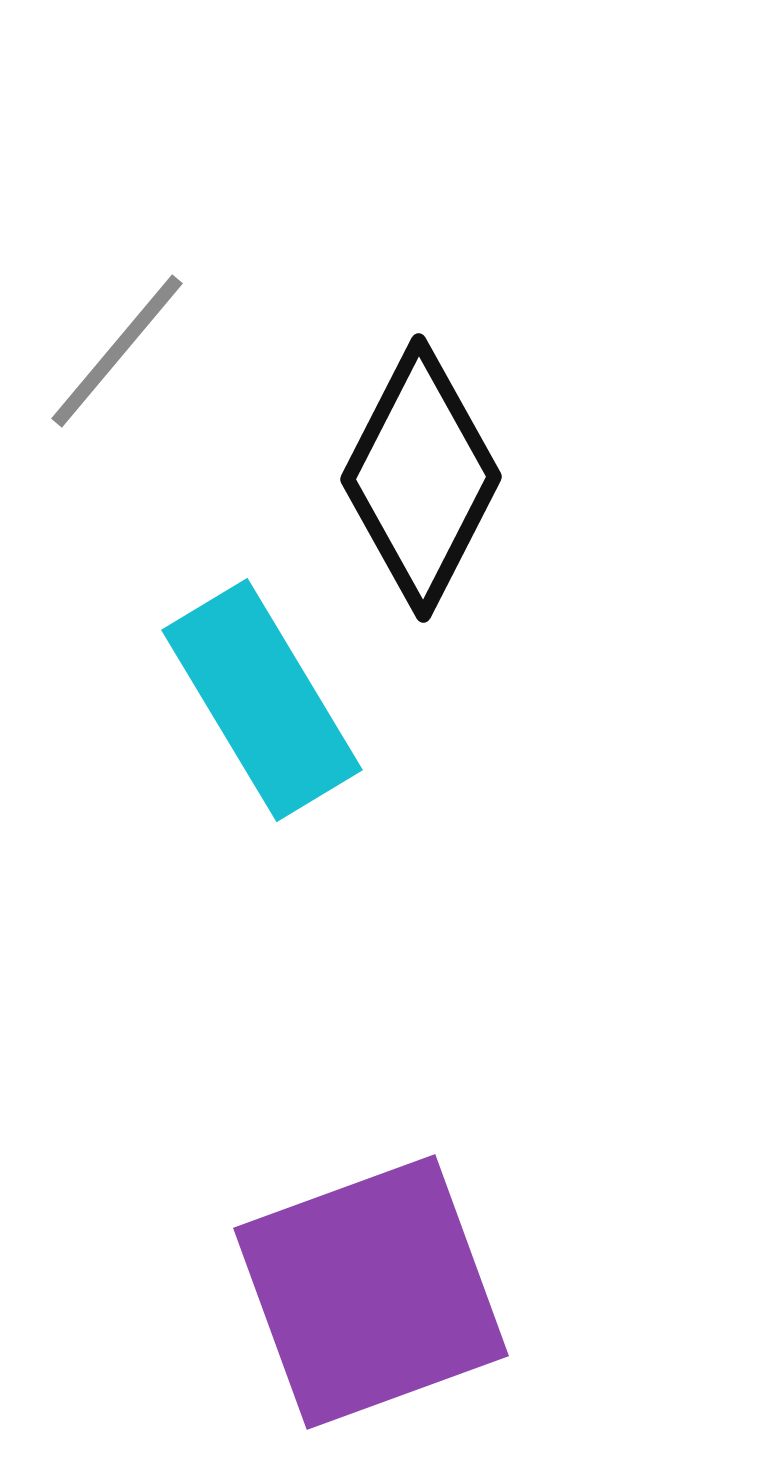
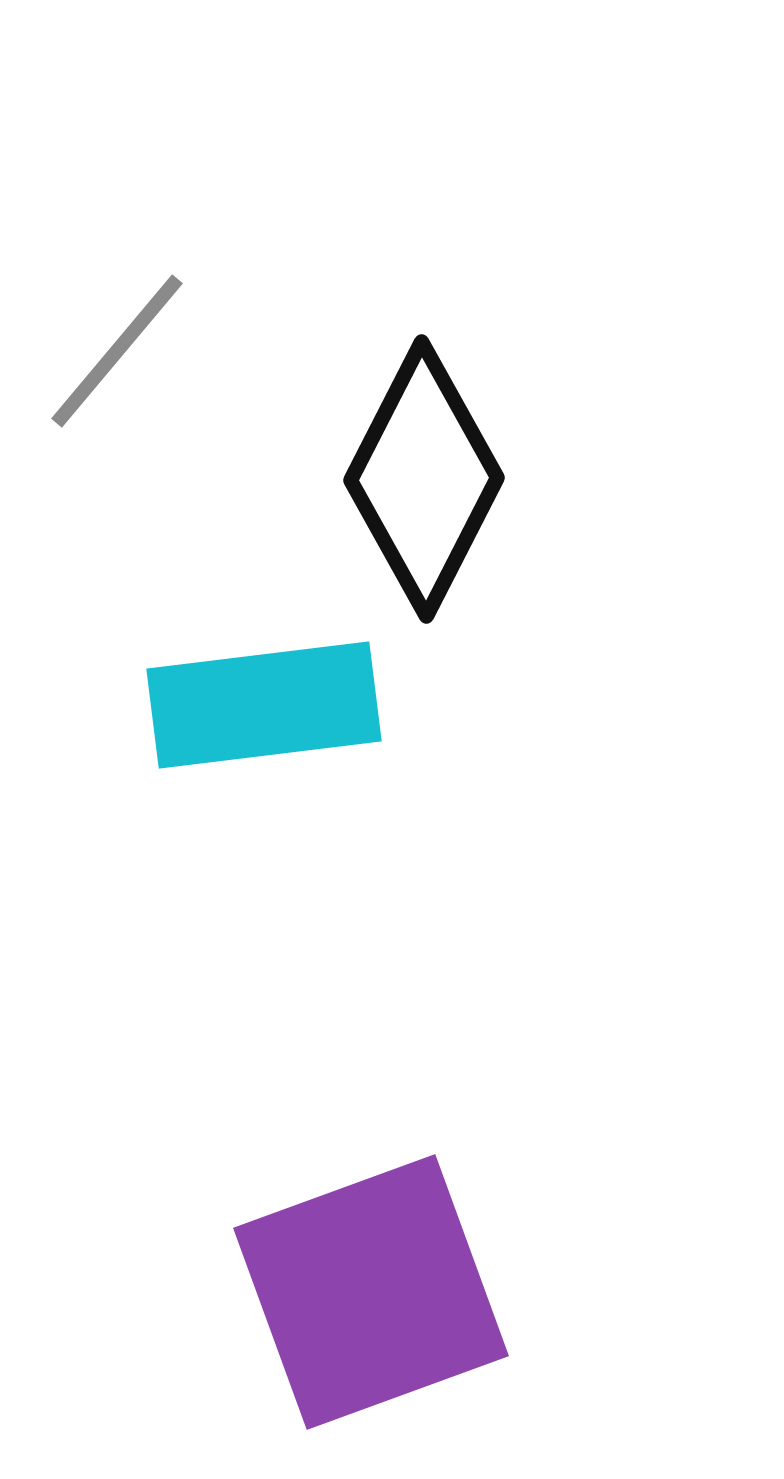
black diamond: moved 3 px right, 1 px down
cyan rectangle: moved 2 px right, 5 px down; rotated 66 degrees counterclockwise
